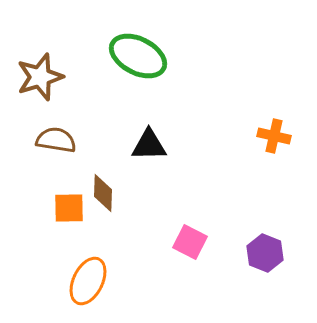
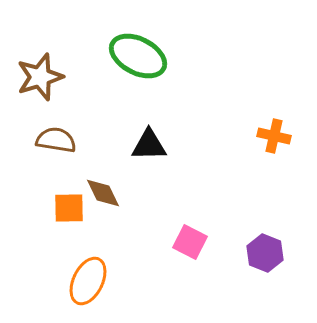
brown diamond: rotated 27 degrees counterclockwise
